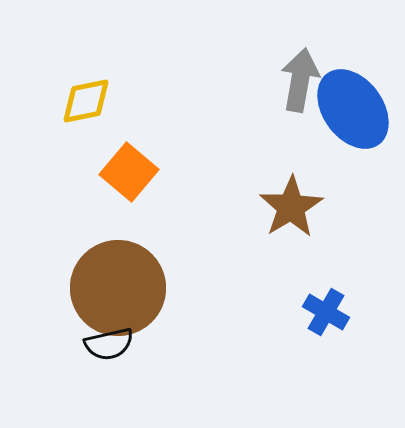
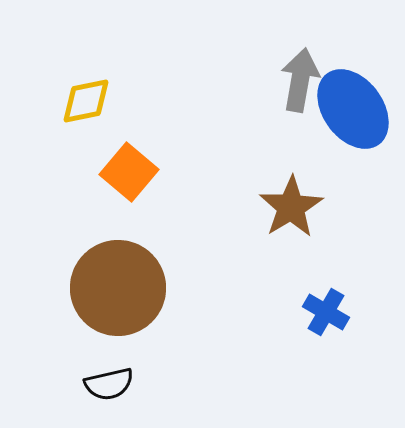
black semicircle: moved 40 px down
